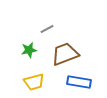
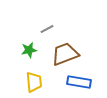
yellow trapezoid: rotated 80 degrees counterclockwise
